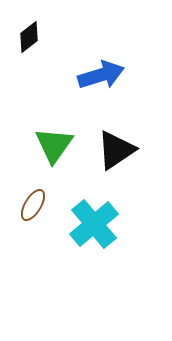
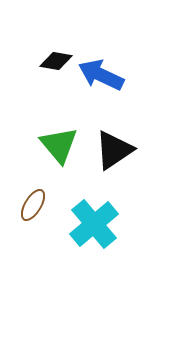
black diamond: moved 27 px right, 24 px down; rotated 48 degrees clockwise
blue arrow: rotated 138 degrees counterclockwise
green triangle: moved 5 px right; rotated 15 degrees counterclockwise
black triangle: moved 2 px left
